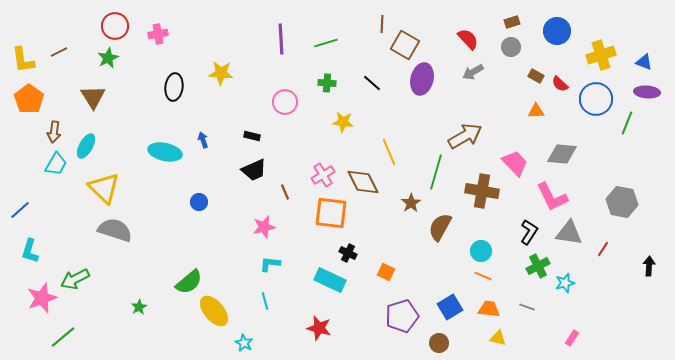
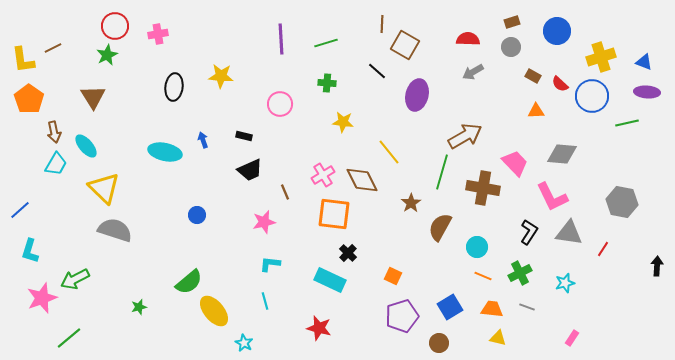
red semicircle at (468, 39): rotated 45 degrees counterclockwise
brown line at (59, 52): moved 6 px left, 4 px up
yellow cross at (601, 55): moved 2 px down
green star at (108, 58): moved 1 px left, 3 px up
yellow star at (221, 73): moved 3 px down
brown rectangle at (536, 76): moved 3 px left
purple ellipse at (422, 79): moved 5 px left, 16 px down
black line at (372, 83): moved 5 px right, 12 px up
blue circle at (596, 99): moved 4 px left, 3 px up
pink circle at (285, 102): moved 5 px left, 2 px down
green line at (627, 123): rotated 55 degrees clockwise
brown arrow at (54, 132): rotated 20 degrees counterclockwise
black rectangle at (252, 136): moved 8 px left
cyan ellipse at (86, 146): rotated 70 degrees counterclockwise
yellow line at (389, 152): rotated 16 degrees counterclockwise
black trapezoid at (254, 170): moved 4 px left
green line at (436, 172): moved 6 px right
brown diamond at (363, 182): moved 1 px left, 2 px up
brown cross at (482, 191): moved 1 px right, 3 px up
blue circle at (199, 202): moved 2 px left, 13 px down
orange square at (331, 213): moved 3 px right, 1 px down
pink star at (264, 227): moved 5 px up
cyan circle at (481, 251): moved 4 px left, 4 px up
black cross at (348, 253): rotated 18 degrees clockwise
green cross at (538, 266): moved 18 px left, 7 px down
black arrow at (649, 266): moved 8 px right
orange square at (386, 272): moved 7 px right, 4 px down
green star at (139, 307): rotated 14 degrees clockwise
orange trapezoid at (489, 309): moved 3 px right
green line at (63, 337): moved 6 px right, 1 px down
